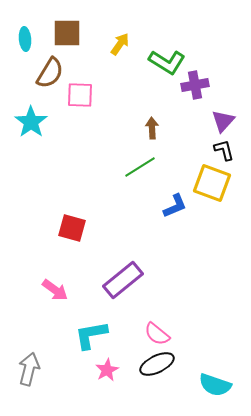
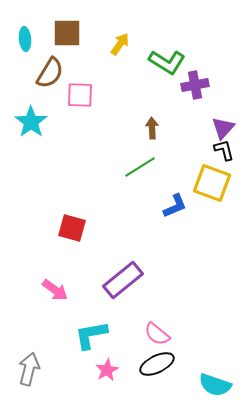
purple triangle: moved 7 px down
